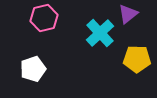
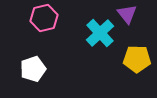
purple triangle: moved 1 px left; rotated 30 degrees counterclockwise
